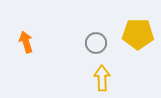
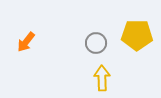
yellow pentagon: moved 1 px left, 1 px down
orange arrow: rotated 125 degrees counterclockwise
